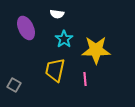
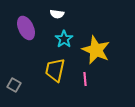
yellow star: rotated 24 degrees clockwise
